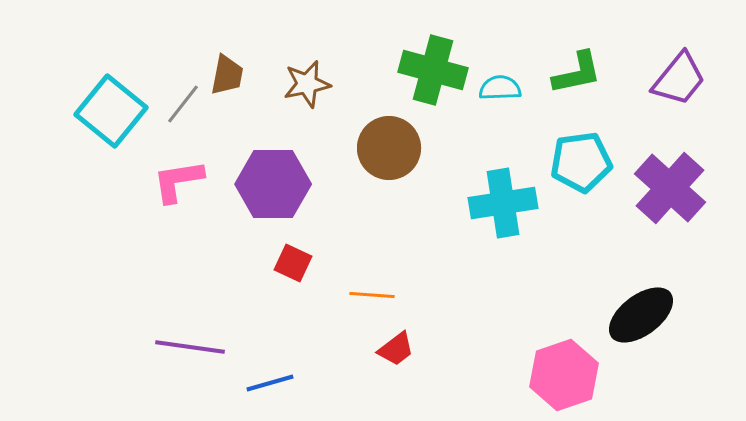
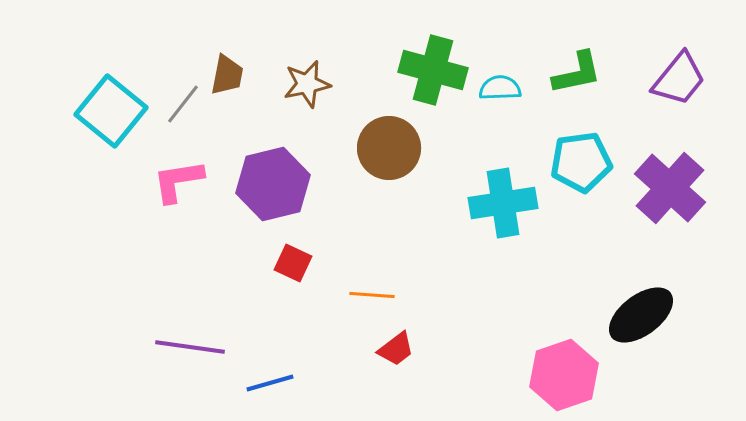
purple hexagon: rotated 14 degrees counterclockwise
